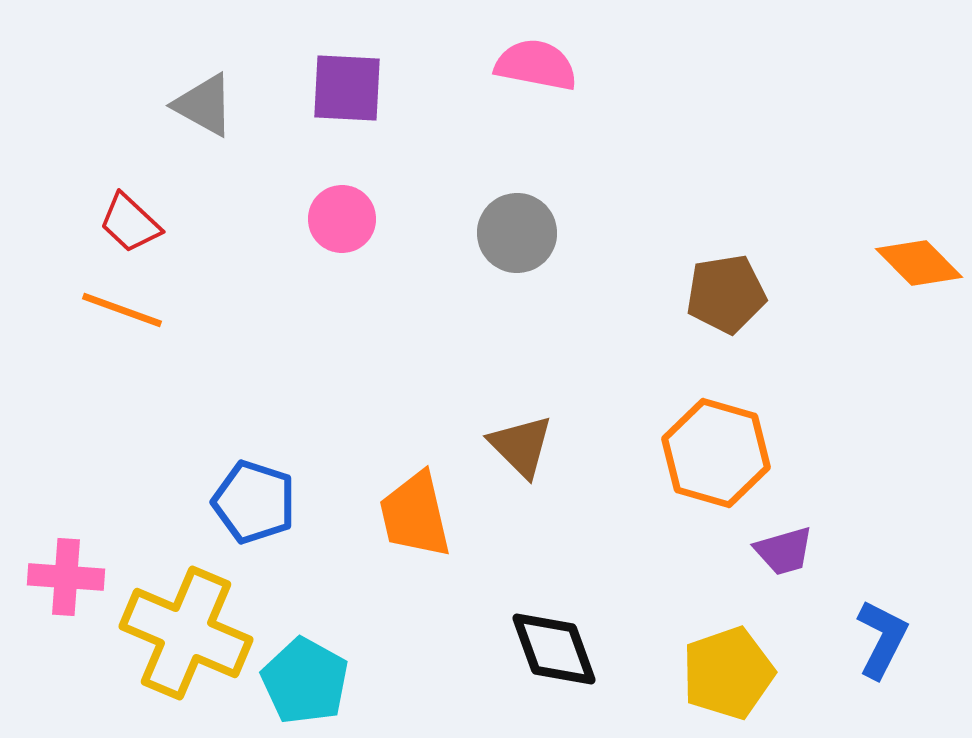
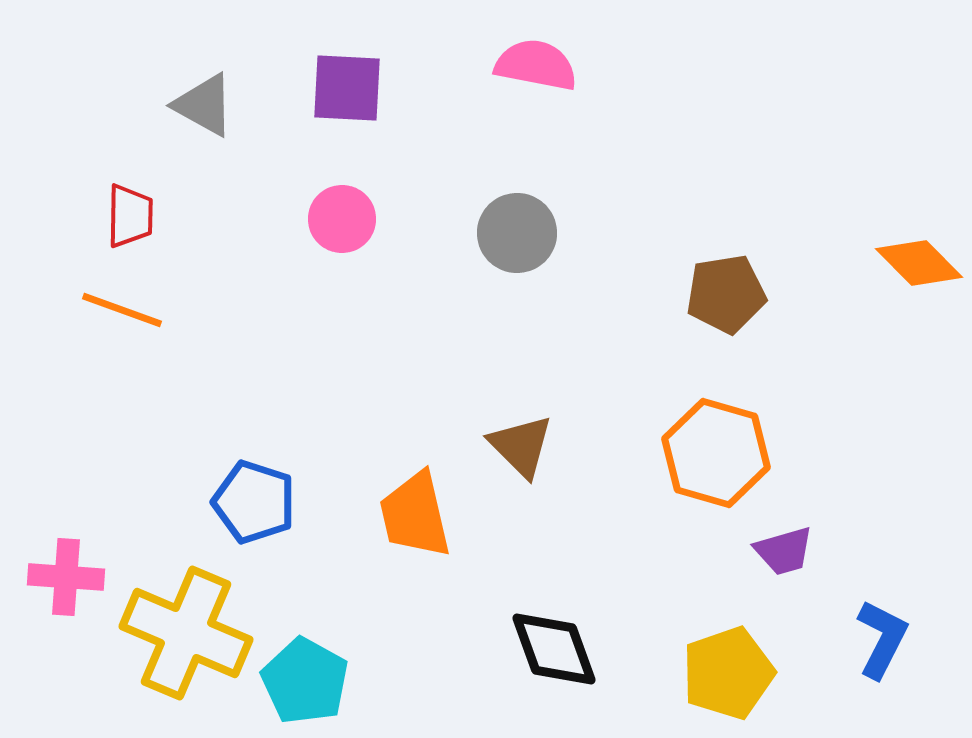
red trapezoid: moved 7 px up; rotated 132 degrees counterclockwise
